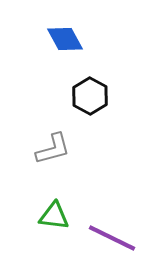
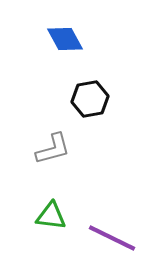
black hexagon: moved 3 px down; rotated 21 degrees clockwise
green triangle: moved 3 px left
